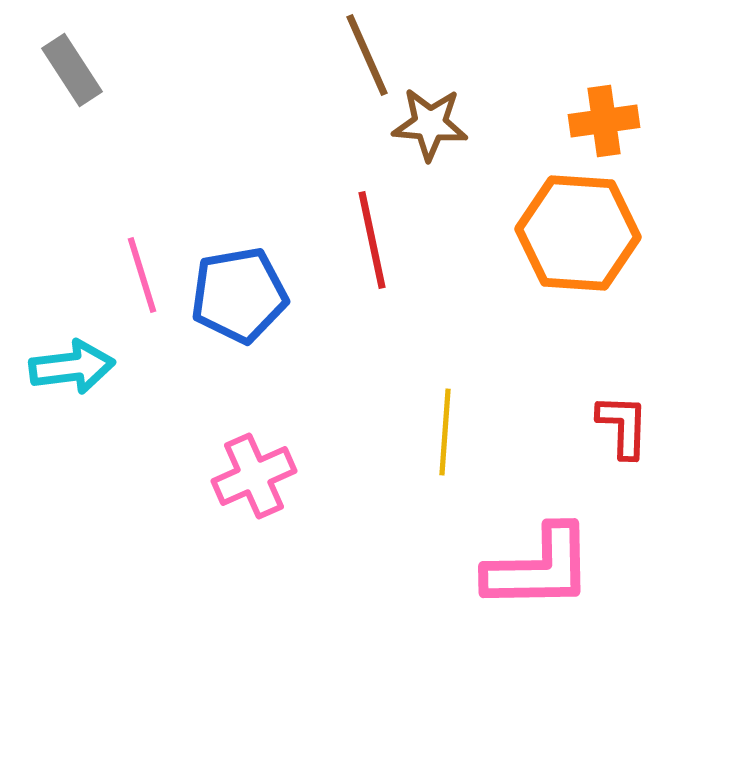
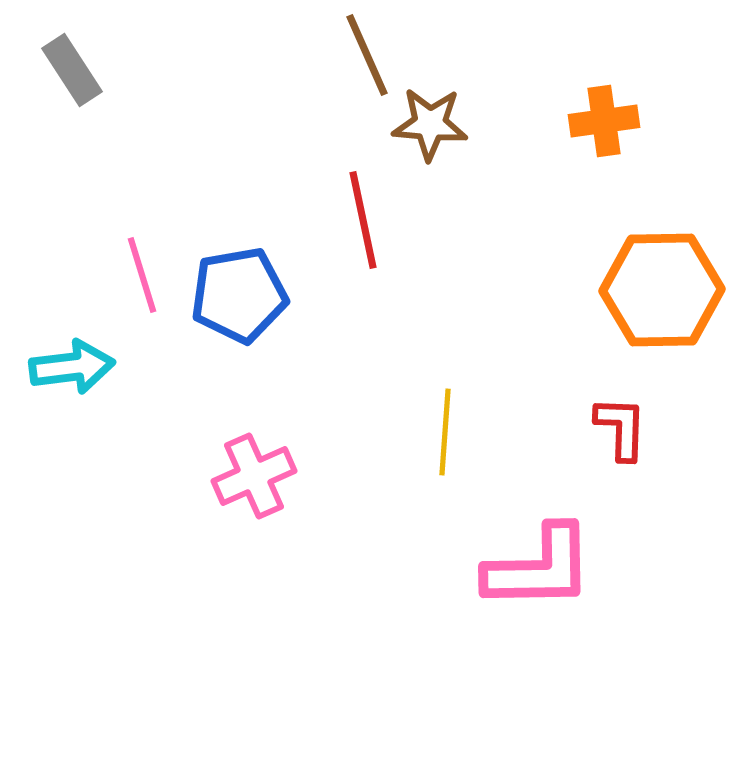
orange hexagon: moved 84 px right, 57 px down; rotated 5 degrees counterclockwise
red line: moved 9 px left, 20 px up
red L-shape: moved 2 px left, 2 px down
